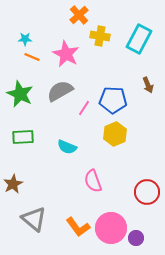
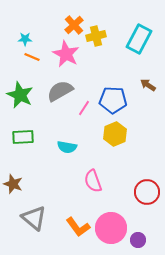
orange cross: moved 5 px left, 10 px down
yellow cross: moved 4 px left; rotated 24 degrees counterclockwise
brown arrow: rotated 147 degrees clockwise
green star: moved 1 px down
cyan semicircle: rotated 12 degrees counterclockwise
brown star: rotated 24 degrees counterclockwise
gray triangle: moved 1 px up
purple circle: moved 2 px right, 2 px down
